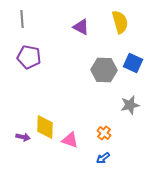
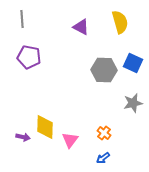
gray star: moved 3 px right, 2 px up
pink triangle: rotated 48 degrees clockwise
